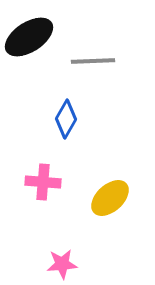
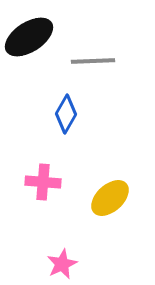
blue diamond: moved 5 px up
pink star: rotated 20 degrees counterclockwise
